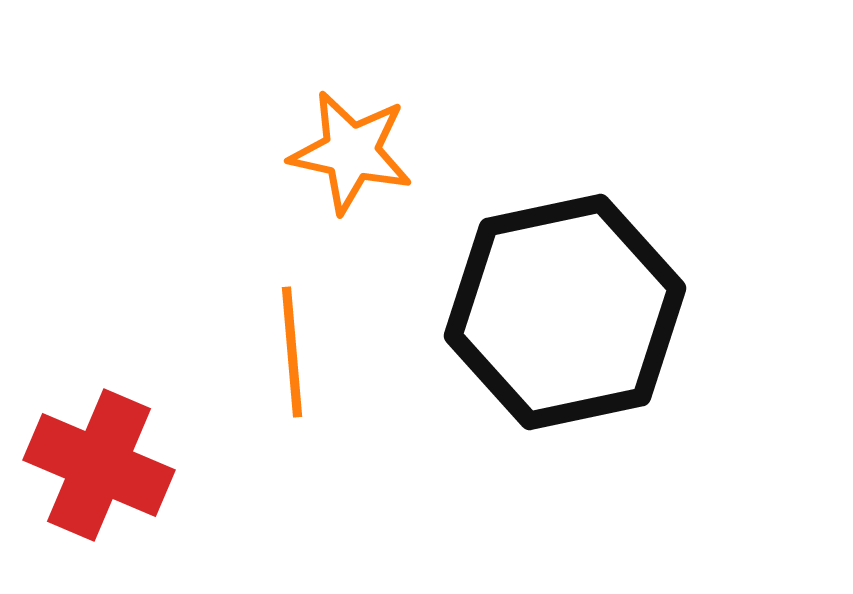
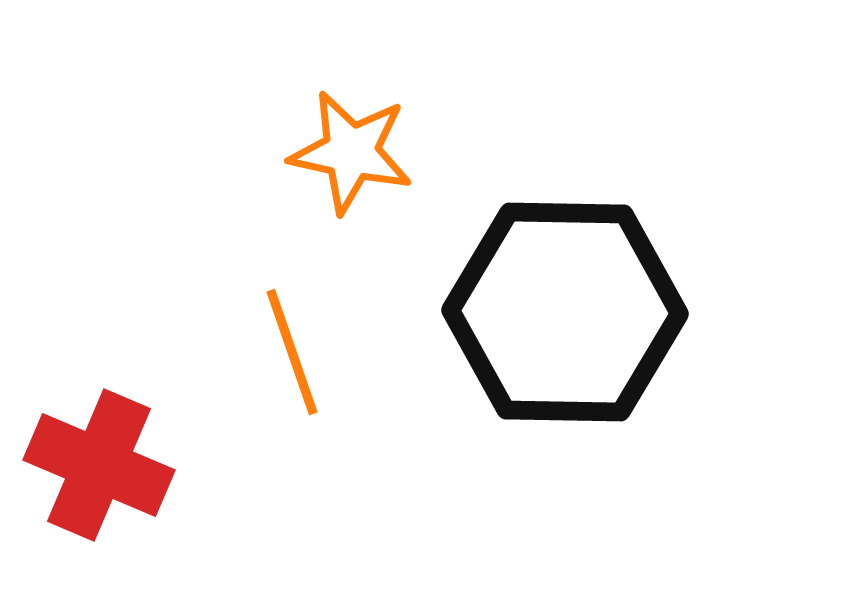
black hexagon: rotated 13 degrees clockwise
orange line: rotated 14 degrees counterclockwise
